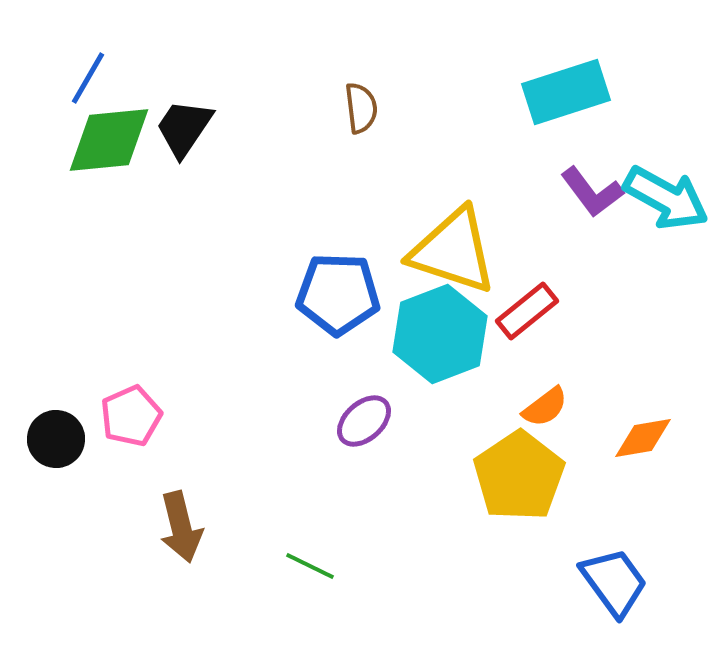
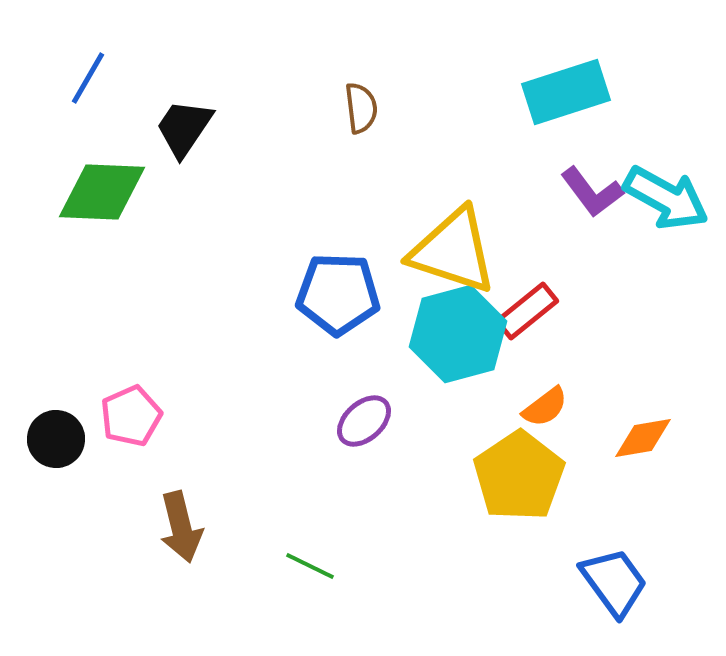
green diamond: moved 7 px left, 52 px down; rotated 8 degrees clockwise
cyan hexagon: moved 18 px right; rotated 6 degrees clockwise
